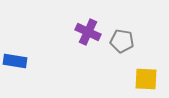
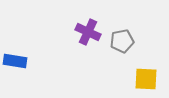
gray pentagon: rotated 20 degrees counterclockwise
